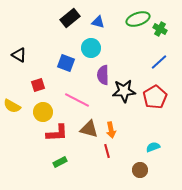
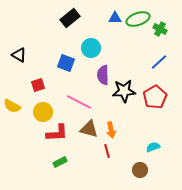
blue triangle: moved 17 px right, 4 px up; rotated 16 degrees counterclockwise
pink line: moved 2 px right, 2 px down
